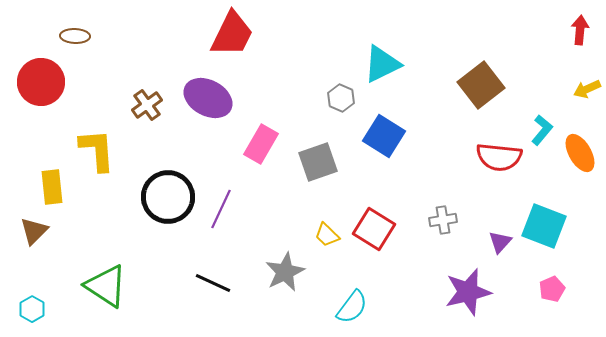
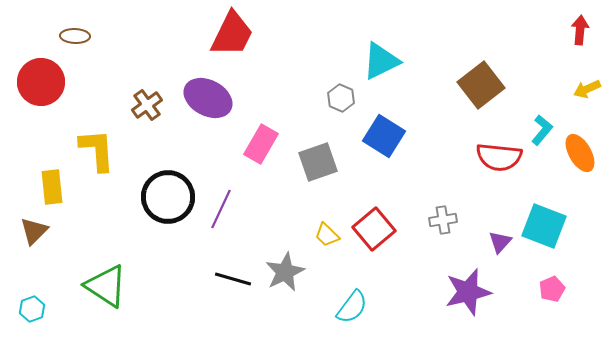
cyan triangle: moved 1 px left, 3 px up
red square: rotated 18 degrees clockwise
black line: moved 20 px right, 4 px up; rotated 9 degrees counterclockwise
cyan hexagon: rotated 10 degrees clockwise
